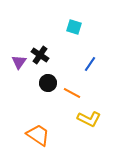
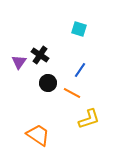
cyan square: moved 5 px right, 2 px down
blue line: moved 10 px left, 6 px down
yellow L-shape: rotated 45 degrees counterclockwise
